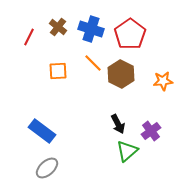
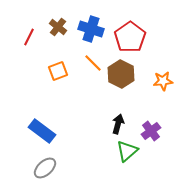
red pentagon: moved 3 px down
orange square: rotated 18 degrees counterclockwise
black arrow: rotated 138 degrees counterclockwise
gray ellipse: moved 2 px left
